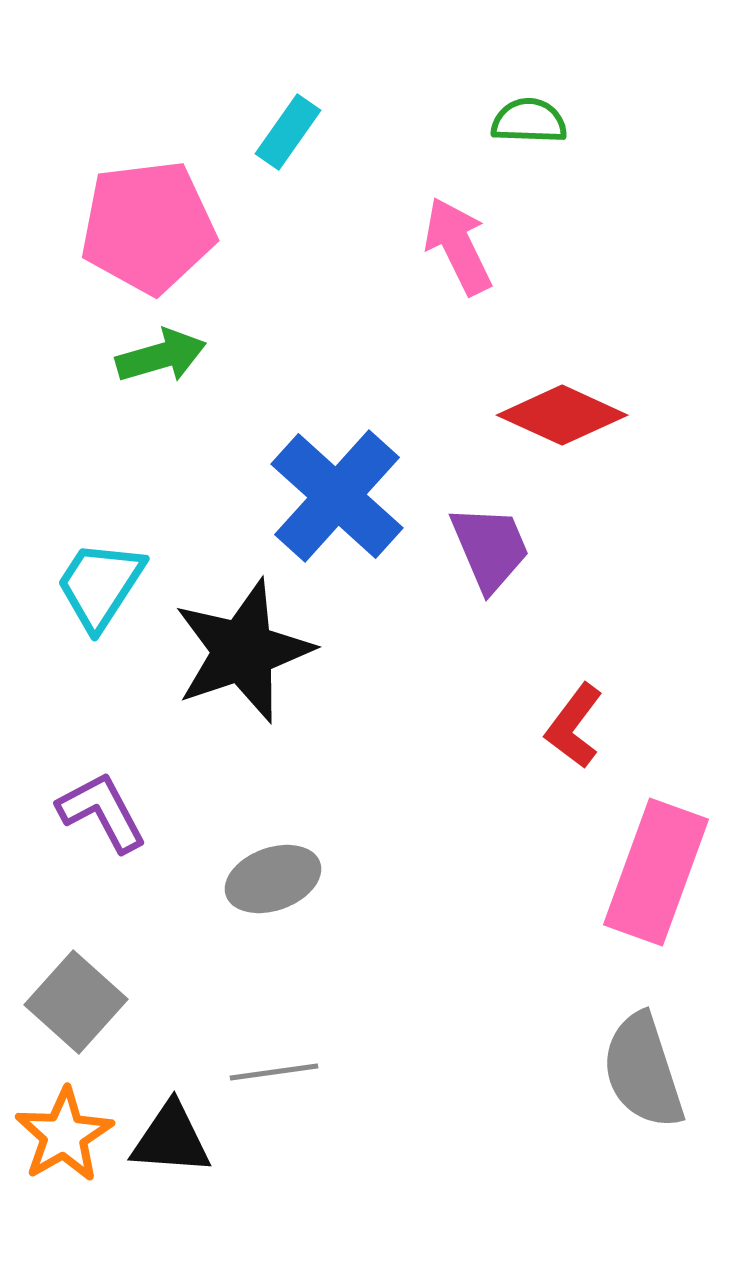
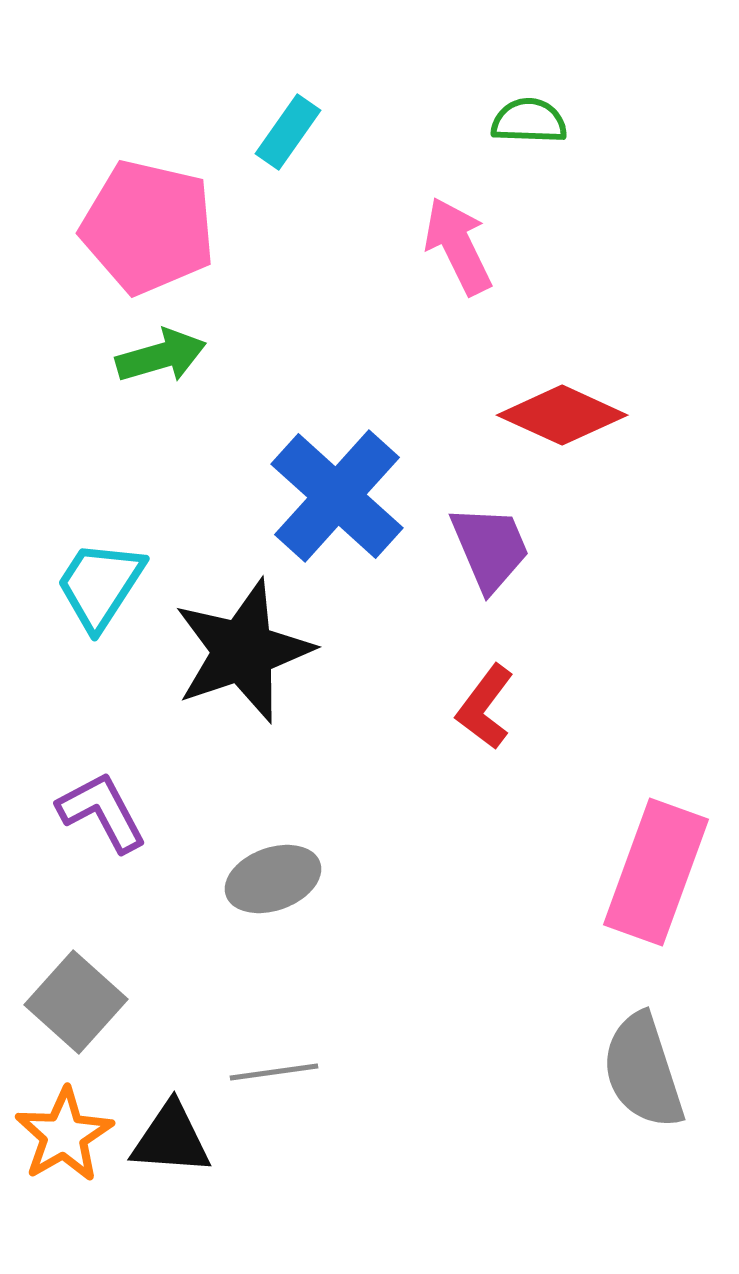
pink pentagon: rotated 20 degrees clockwise
red L-shape: moved 89 px left, 19 px up
